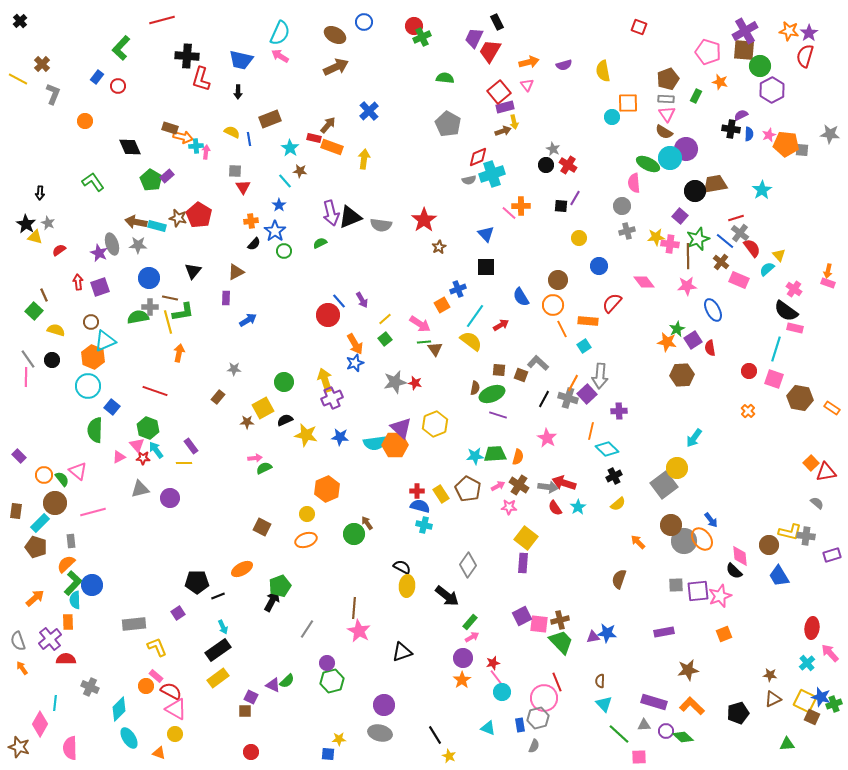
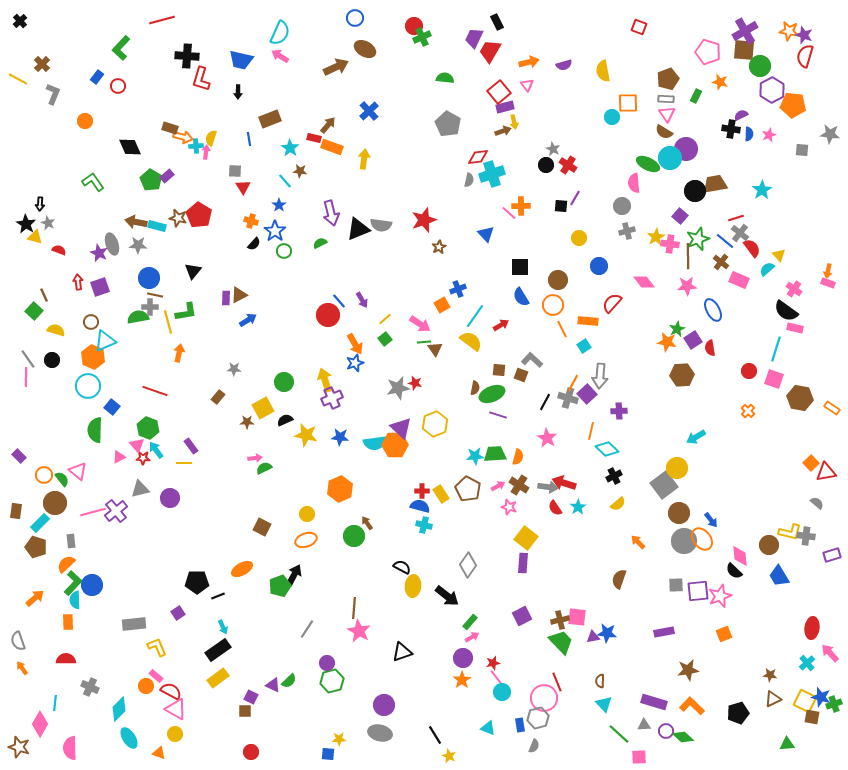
blue circle at (364, 22): moved 9 px left, 4 px up
purple star at (809, 33): moved 5 px left, 2 px down; rotated 18 degrees counterclockwise
brown ellipse at (335, 35): moved 30 px right, 14 px down
yellow semicircle at (232, 132): moved 21 px left, 6 px down; rotated 98 degrees counterclockwise
orange pentagon at (786, 144): moved 7 px right, 39 px up
red diamond at (478, 157): rotated 15 degrees clockwise
gray semicircle at (469, 180): rotated 64 degrees counterclockwise
black arrow at (40, 193): moved 11 px down
black triangle at (350, 217): moved 8 px right, 12 px down
red star at (424, 220): rotated 15 degrees clockwise
orange cross at (251, 221): rotated 24 degrees clockwise
yellow star at (656, 237): rotated 24 degrees counterclockwise
red semicircle at (59, 250): rotated 56 degrees clockwise
black square at (486, 267): moved 34 px right
brown triangle at (236, 272): moved 3 px right, 23 px down
brown line at (170, 298): moved 15 px left, 3 px up
green L-shape at (183, 312): moved 3 px right
gray L-shape at (538, 363): moved 6 px left, 3 px up
gray star at (395, 382): moved 3 px right, 6 px down
black line at (544, 399): moved 1 px right, 3 px down
cyan arrow at (694, 438): moved 2 px right, 1 px up; rotated 24 degrees clockwise
orange hexagon at (327, 489): moved 13 px right
red cross at (417, 491): moved 5 px right
pink star at (509, 507): rotated 14 degrees clockwise
brown circle at (671, 525): moved 8 px right, 12 px up
green circle at (354, 534): moved 2 px down
yellow ellipse at (407, 586): moved 6 px right
black arrow at (272, 601): moved 22 px right, 26 px up
pink square at (539, 624): moved 38 px right, 7 px up
purple cross at (50, 639): moved 66 px right, 128 px up
green semicircle at (287, 681): moved 2 px right
brown square at (812, 717): rotated 14 degrees counterclockwise
